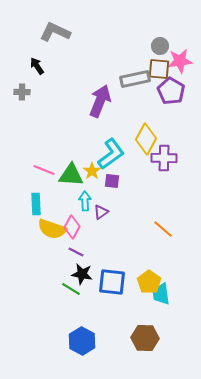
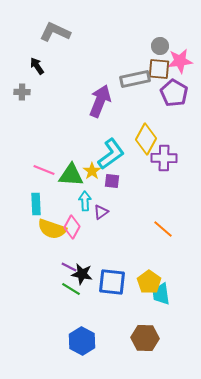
purple pentagon: moved 3 px right, 2 px down
purple line: moved 7 px left, 15 px down
